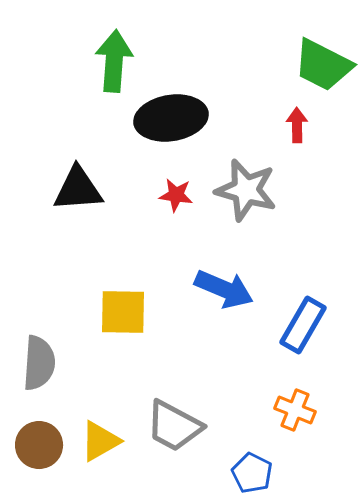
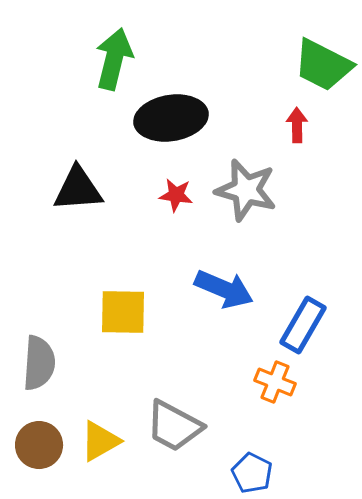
green arrow: moved 2 px up; rotated 10 degrees clockwise
orange cross: moved 20 px left, 28 px up
